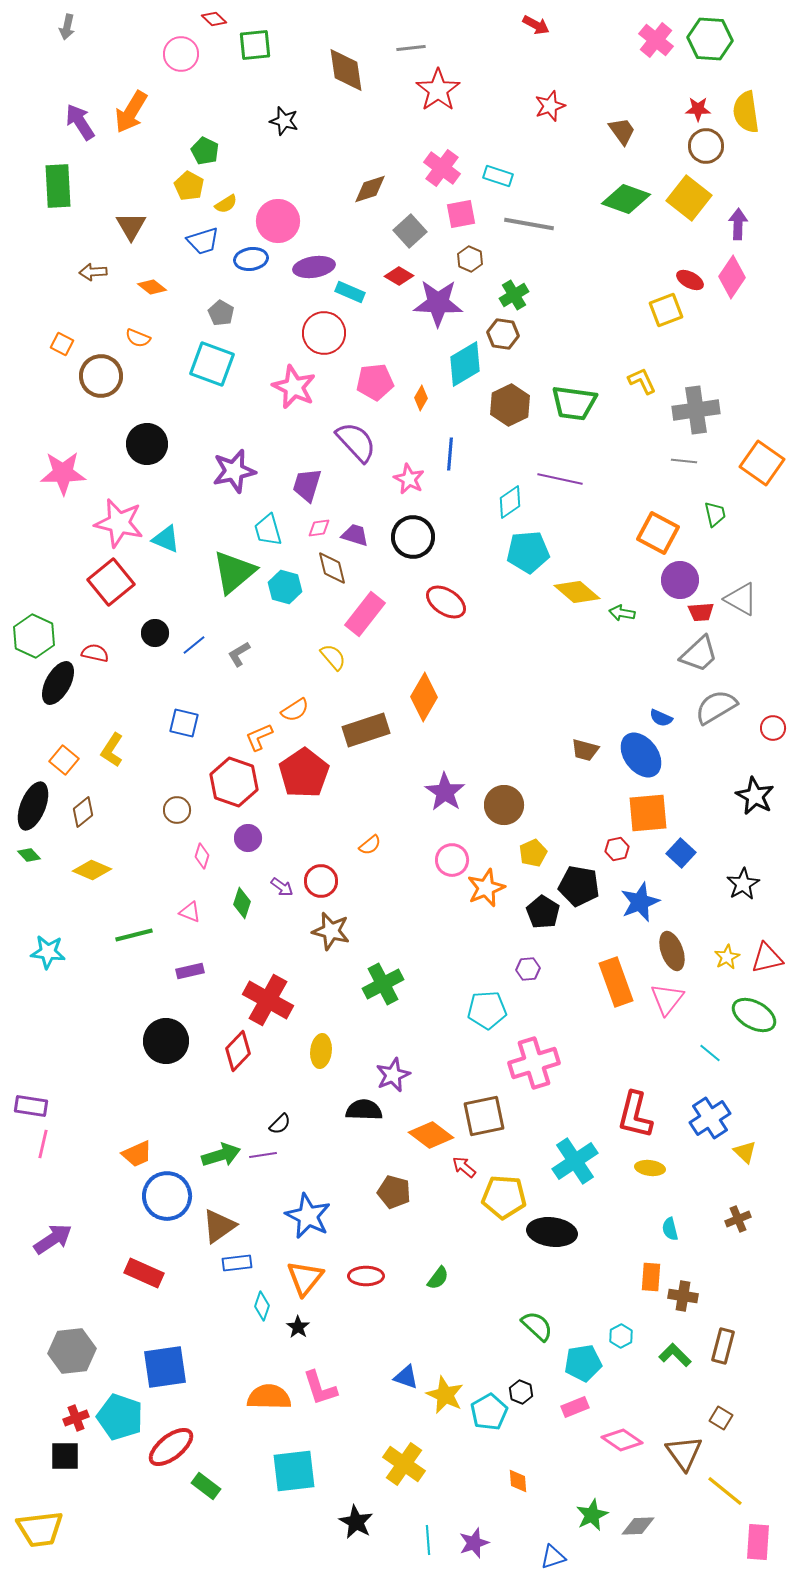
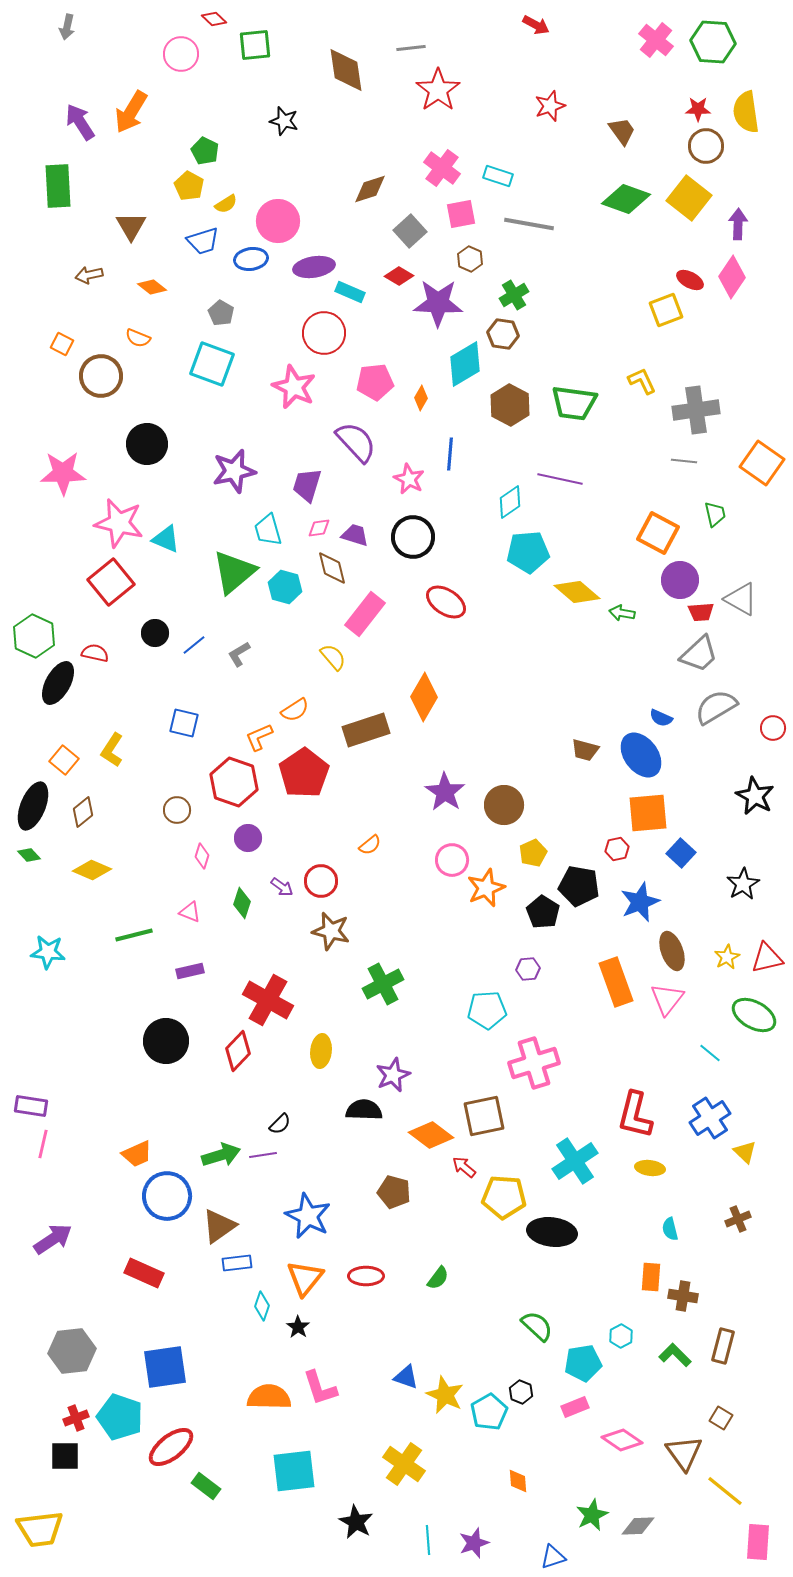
green hexagon at (710, 39): moved 3 px right, 3 px down
brown arrow at (93, 272): moved 4 px left, 3 px down; rotated 8 degrees counterclockwise
brown hexagon at (510, 405): rotated 6 degrees counterclockwise
